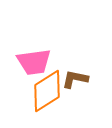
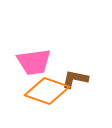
orange diamond: rotated 51 degrees clockwise
